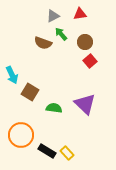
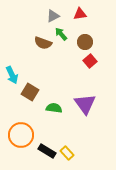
purple triangle: rotated 10 degrees clockwise
